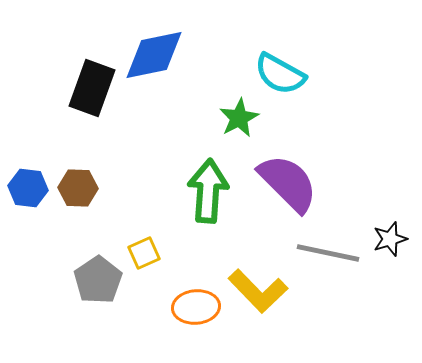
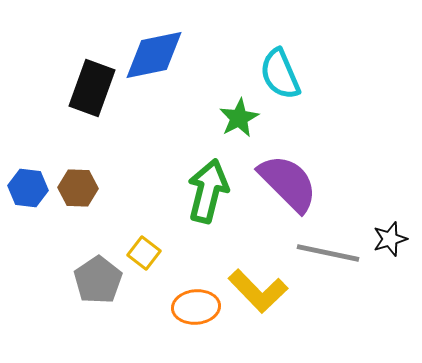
cyan semicircle: rotated 38 degrees clockwise
green arrow: rotated 10 degrees clockwise
yellow square: rotated 28 degrees counterclockwise
